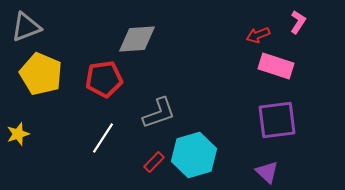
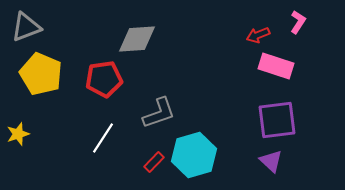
purple triangle: moved 4 px right, 11 px up
